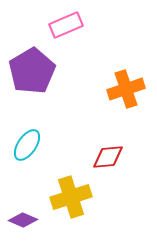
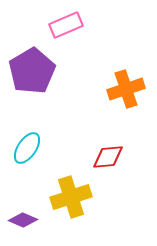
cyan ellipse: moved 3 px down
